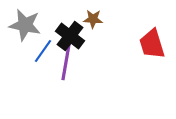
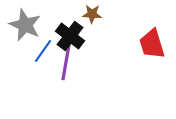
brown star: moved 1 px left, 5 px up
gray star: rotated 12 degrees clockwise
